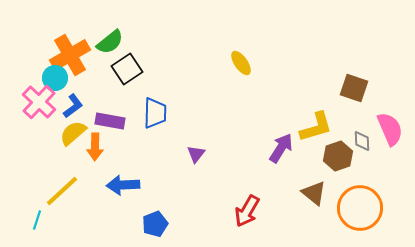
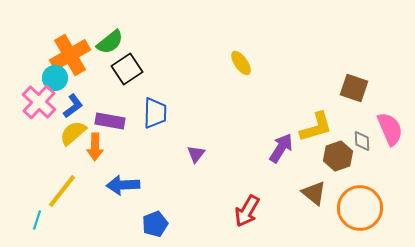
yellow line: rotated 9 degrees counterclockwise
